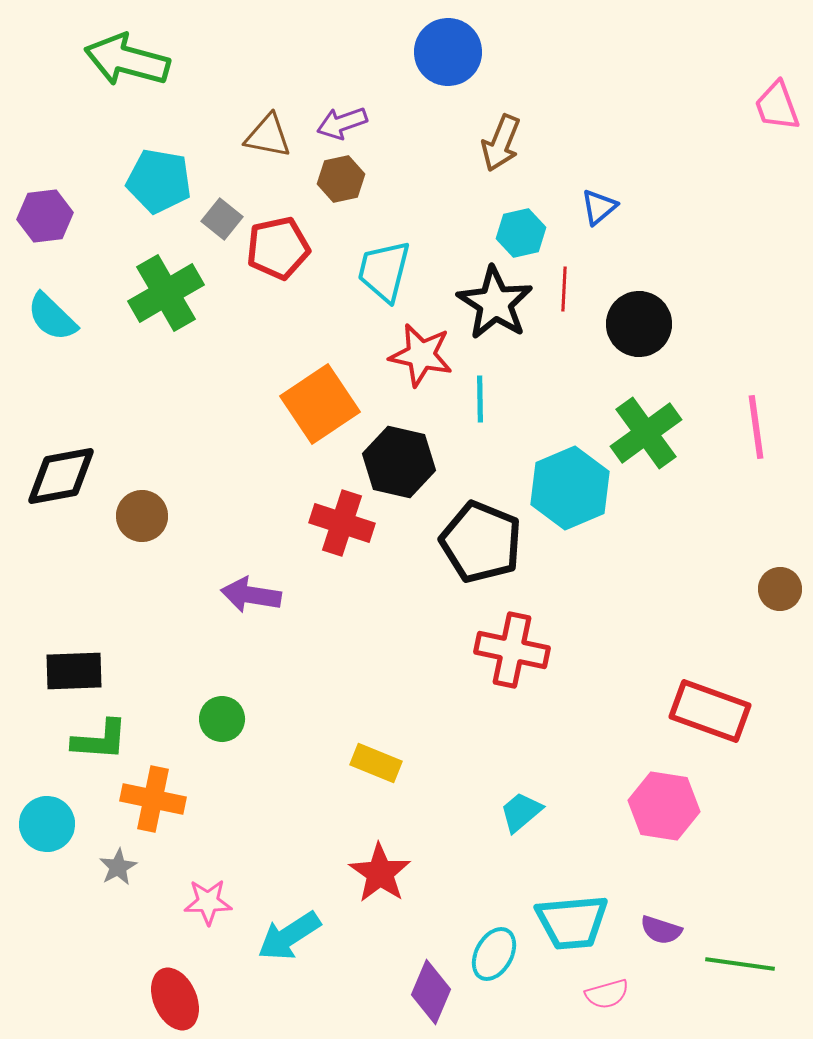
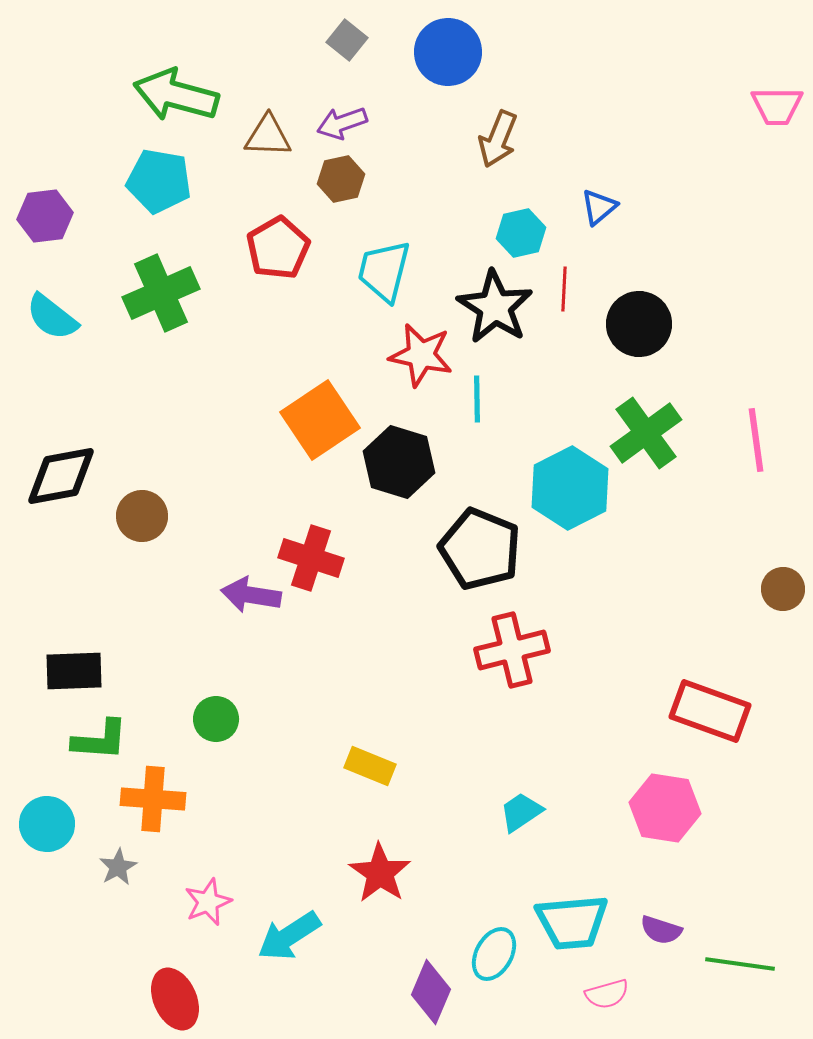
green arrow at (127, 60): moved 49 px right, 35 px down
pink trapezoid at (777, 106): rotated 70 degrees counterclockwise
brown triangle at (268, 136): rotated 9 degrees counterclockwise
brown arrow at (501, 143): moved 3 px left, 4 px up
gray square at (222, 219): moved 125 px right, 179 px up
red pentagon at (278, 248): rotated 18 degrees counterclockwise
green cross at (166, 293): moved 5 px left; rotated 6 degrees clockwise
black star at (495, 303): moved 4 px down
cyan semicircle at (52, 317): rotated 6 degrees counterclockwise
cyan line at (480, 399): moved 3 px left
orange square at (320, 404): moved 16 px down
pink line at (756, 427): moved 13 px down
black hexagon at (399, 462): rotated 4 degrees clockwise
cyan hexagon at (570, 488): rotated 4 degrees counterclockwise
red cross at (342, 523): moved 31 px left, 35 px down
black pentagon at (481, 542): moved 1 px left, 7 px down
brown circle at (780, 589): moved 3 px right
red cross at (512, 650): rotated 26 degrees counterclockwise
green circle at (222, 719): moved 6 px left
yellow rectangle at (376, 763): moved 6 px left, 3 px down
orange cross at (153, 799): rotated 8 degrees counterclockwise
pink hexagon at (664, 806): moved 1 px right, 2 px down
cyan trapezoid at (521, 812): rotated 6 degrees clockwise
pink star at (208, 902): rotated 21 degrees counterclockwise
